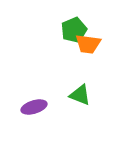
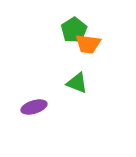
green pentagon: rotated 10 degrees counterclockwise
green triangle: moved 3 px left, 12 px up
